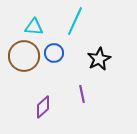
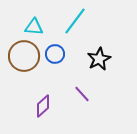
cyan line: rotated 12 degrees clockwise
blue circle: moved 1 px right, 1 px down
purple line: rotated 30 degrees counterclockwise
purple diamond: moved 1 px up
